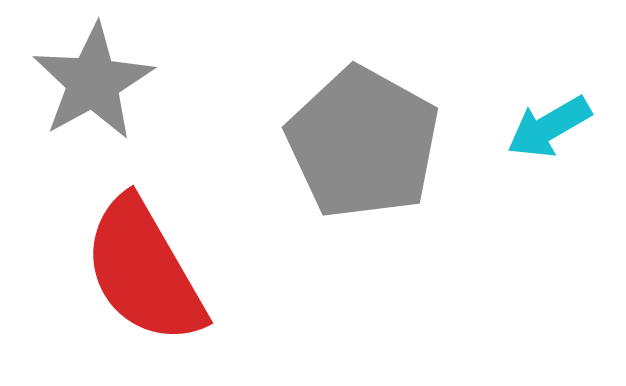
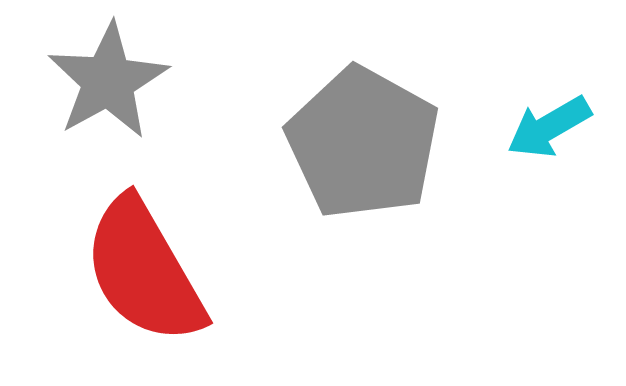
gray star: moved 15 px right, 1 px up
